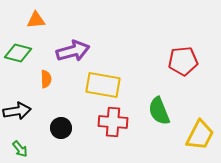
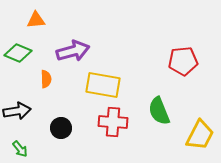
green diamond: rotated 8 degrees clockwise
